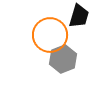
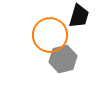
gray hexagon: rotated 8 degrees clockwise
